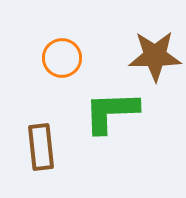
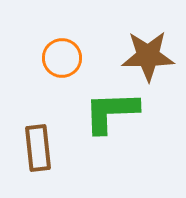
brown star: moved 7 px left
brown rectangle: moved 3 px left, 1 px down
